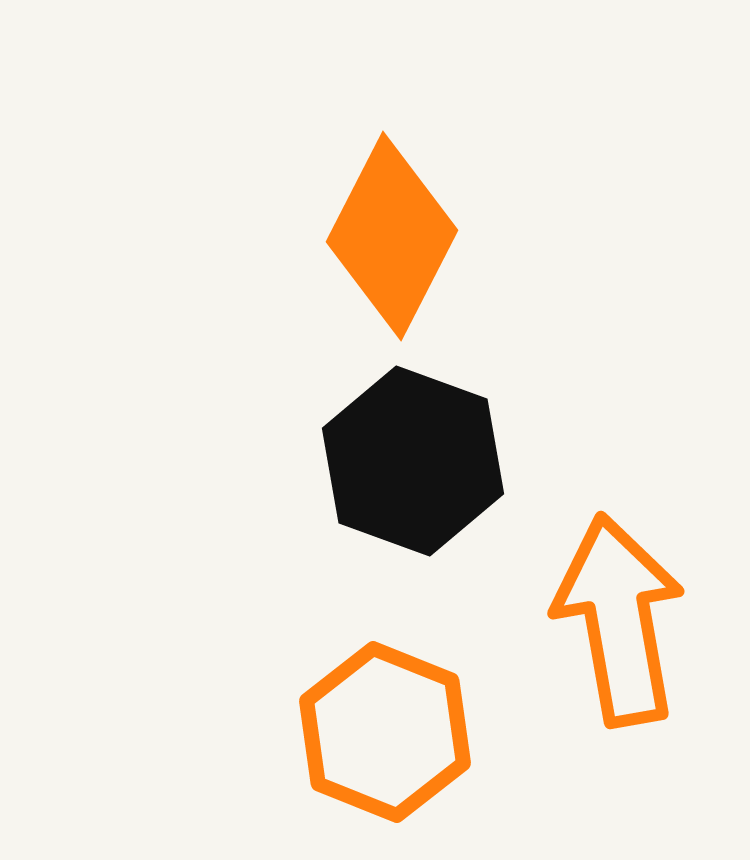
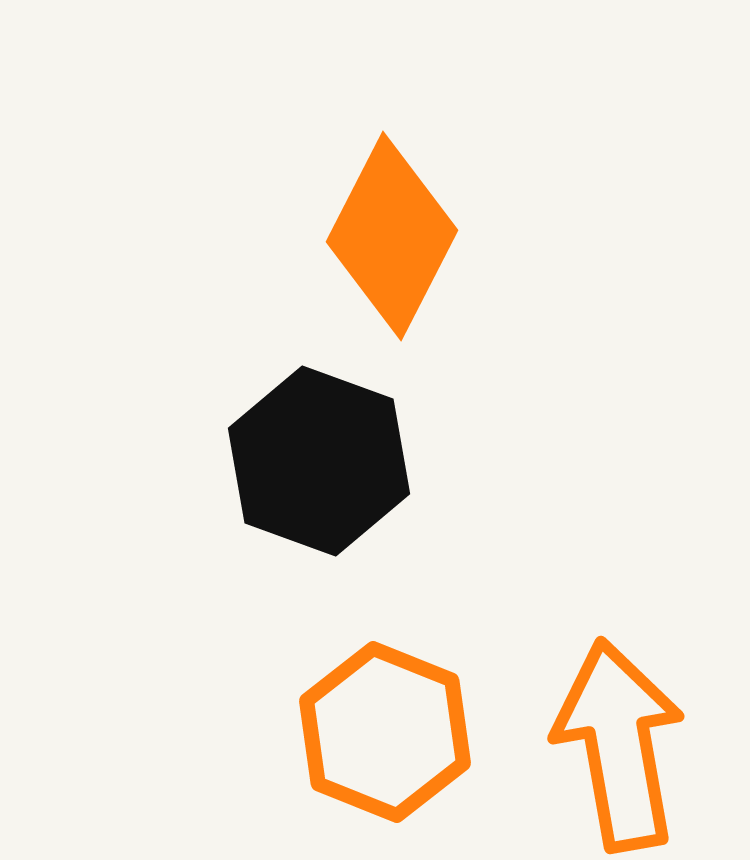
black hexagon: moved 94 px left
orange arrow: moved 125 px down
